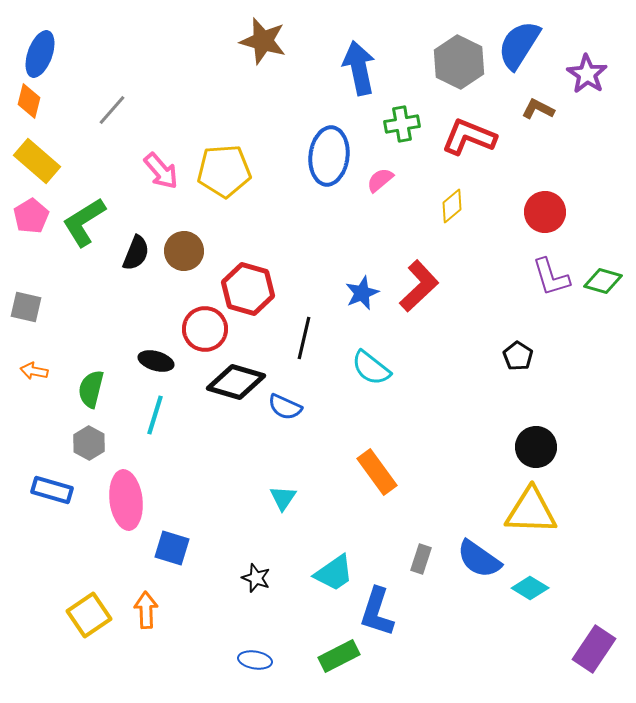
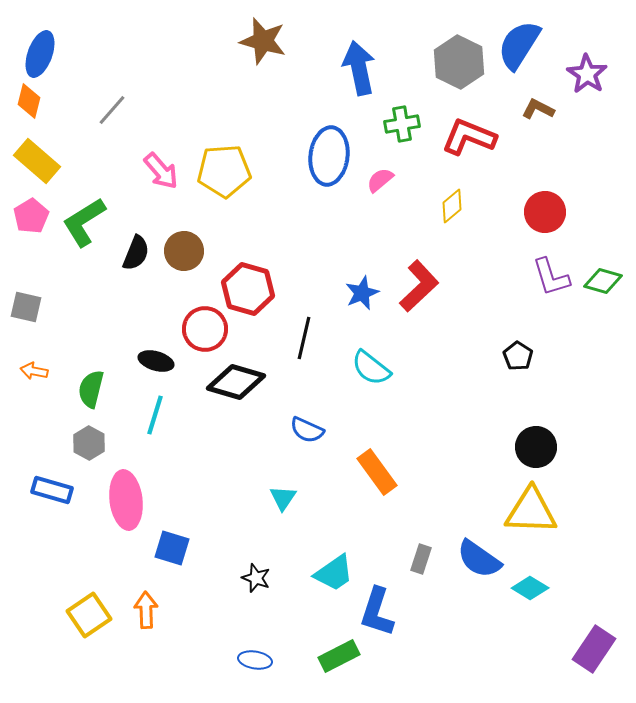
blue semicircle at (285, 407): moved 22 px right, 23 px down
